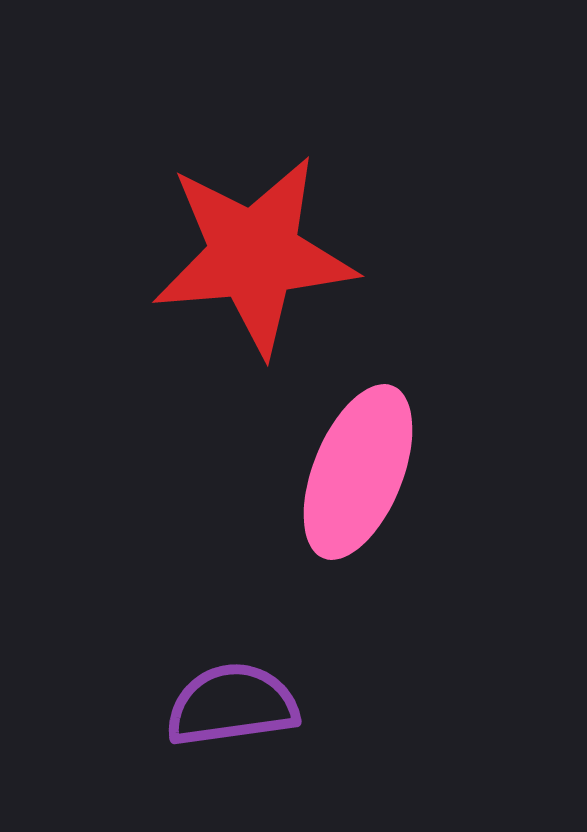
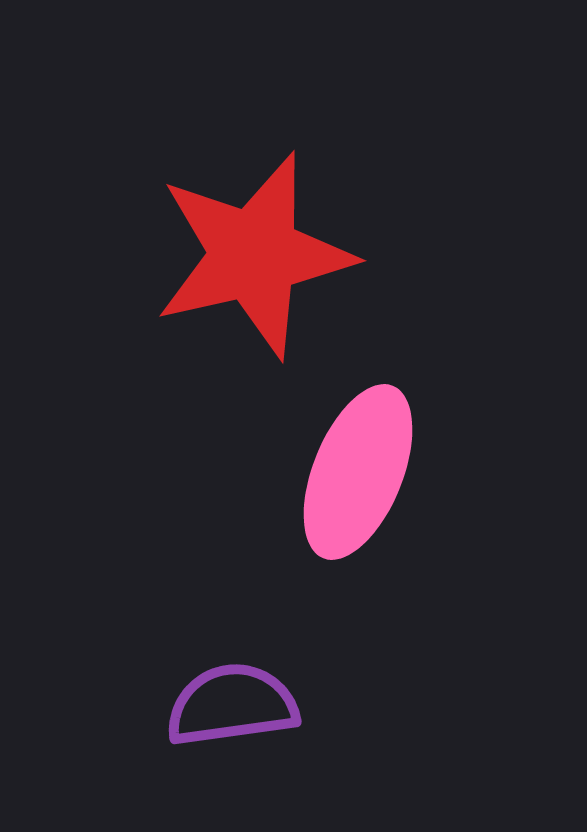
red star: rotated 8 degrees counterclockwise
